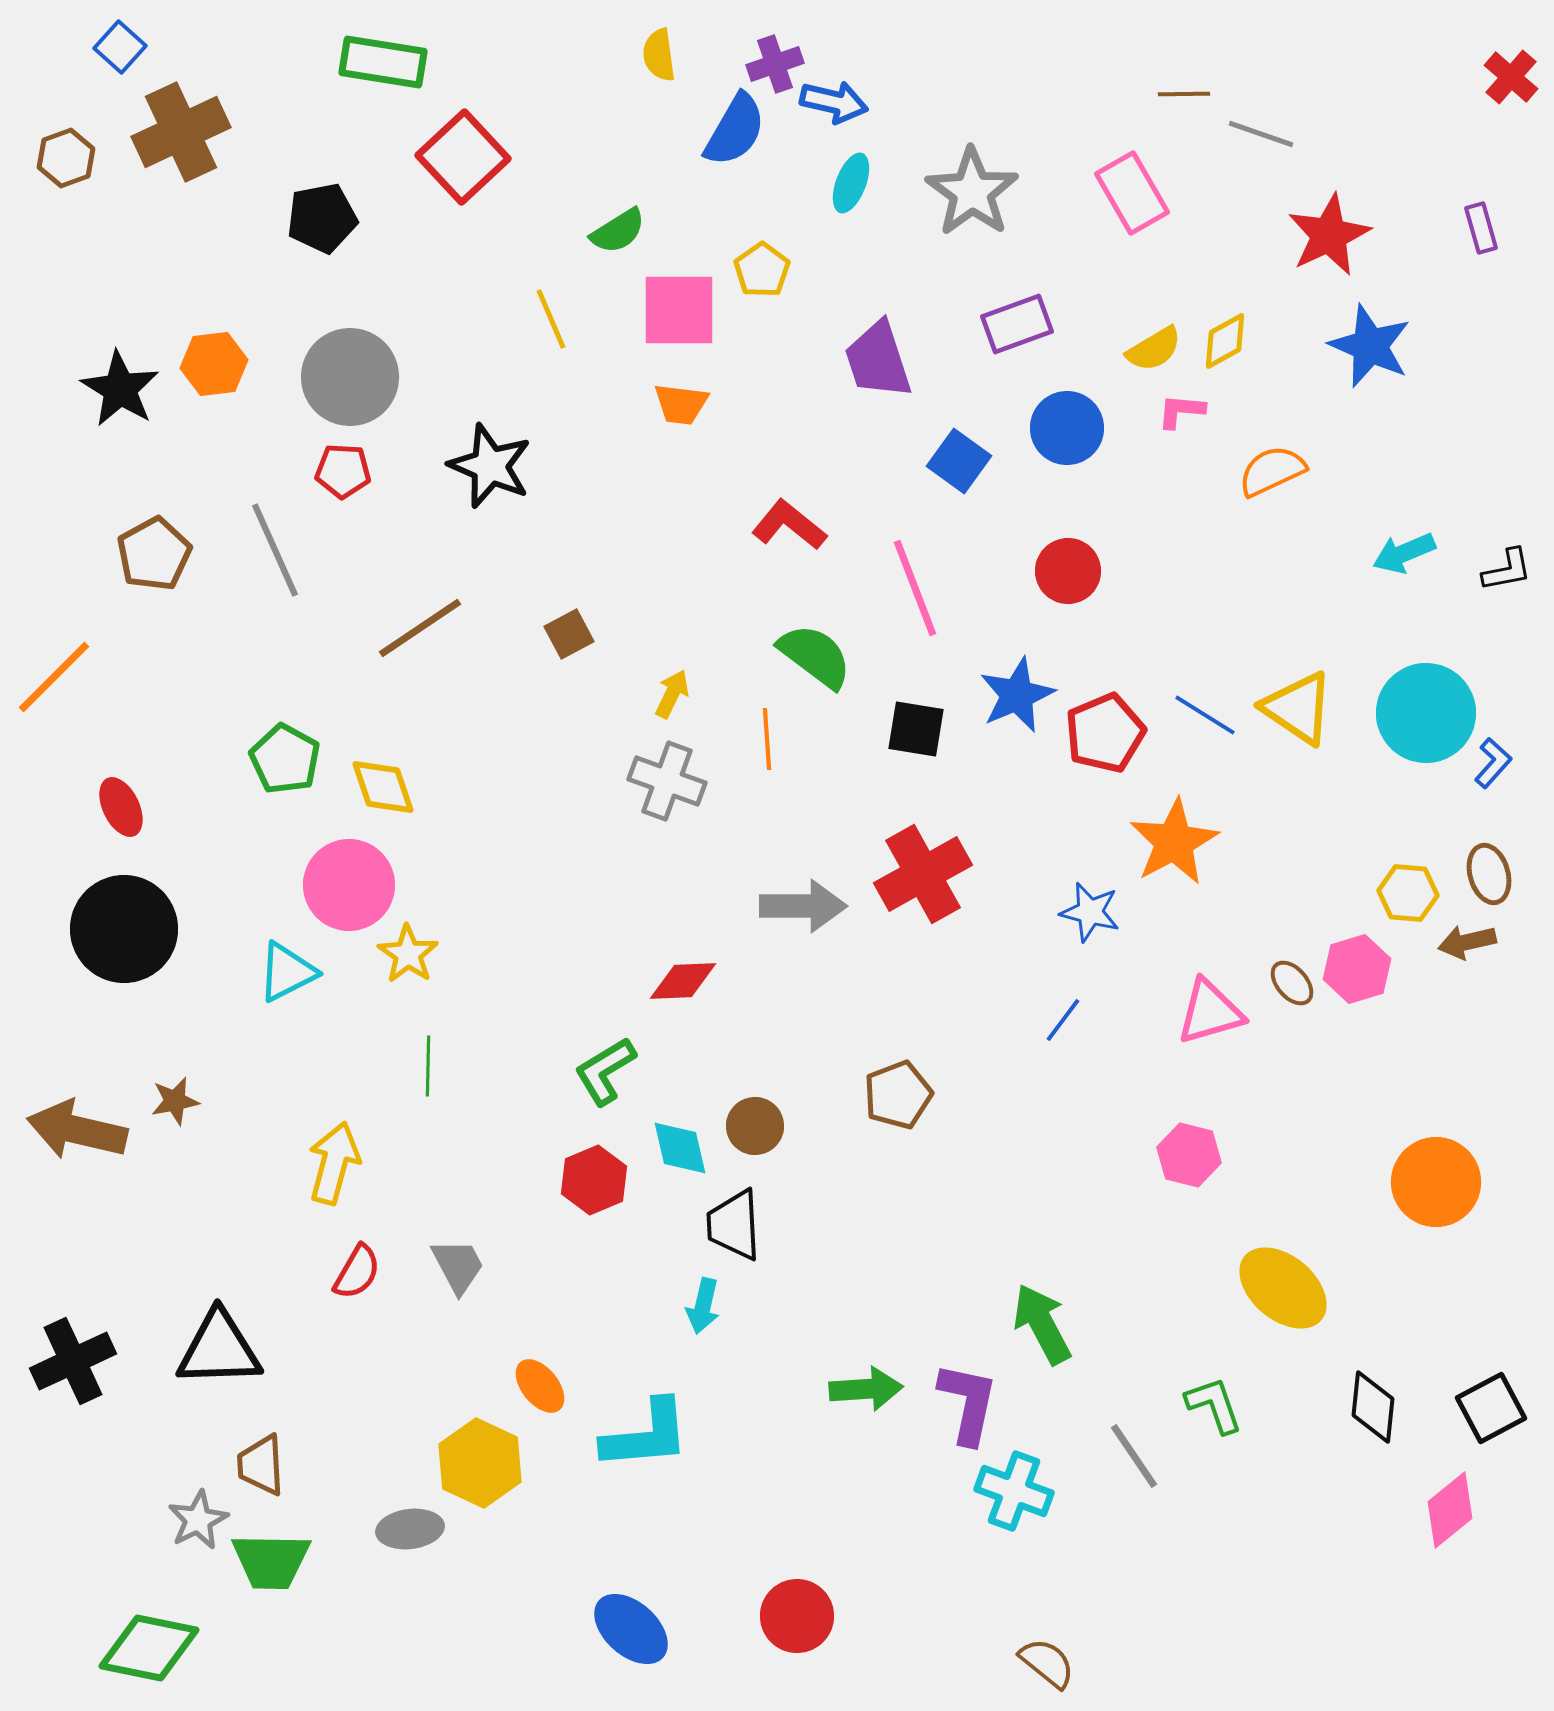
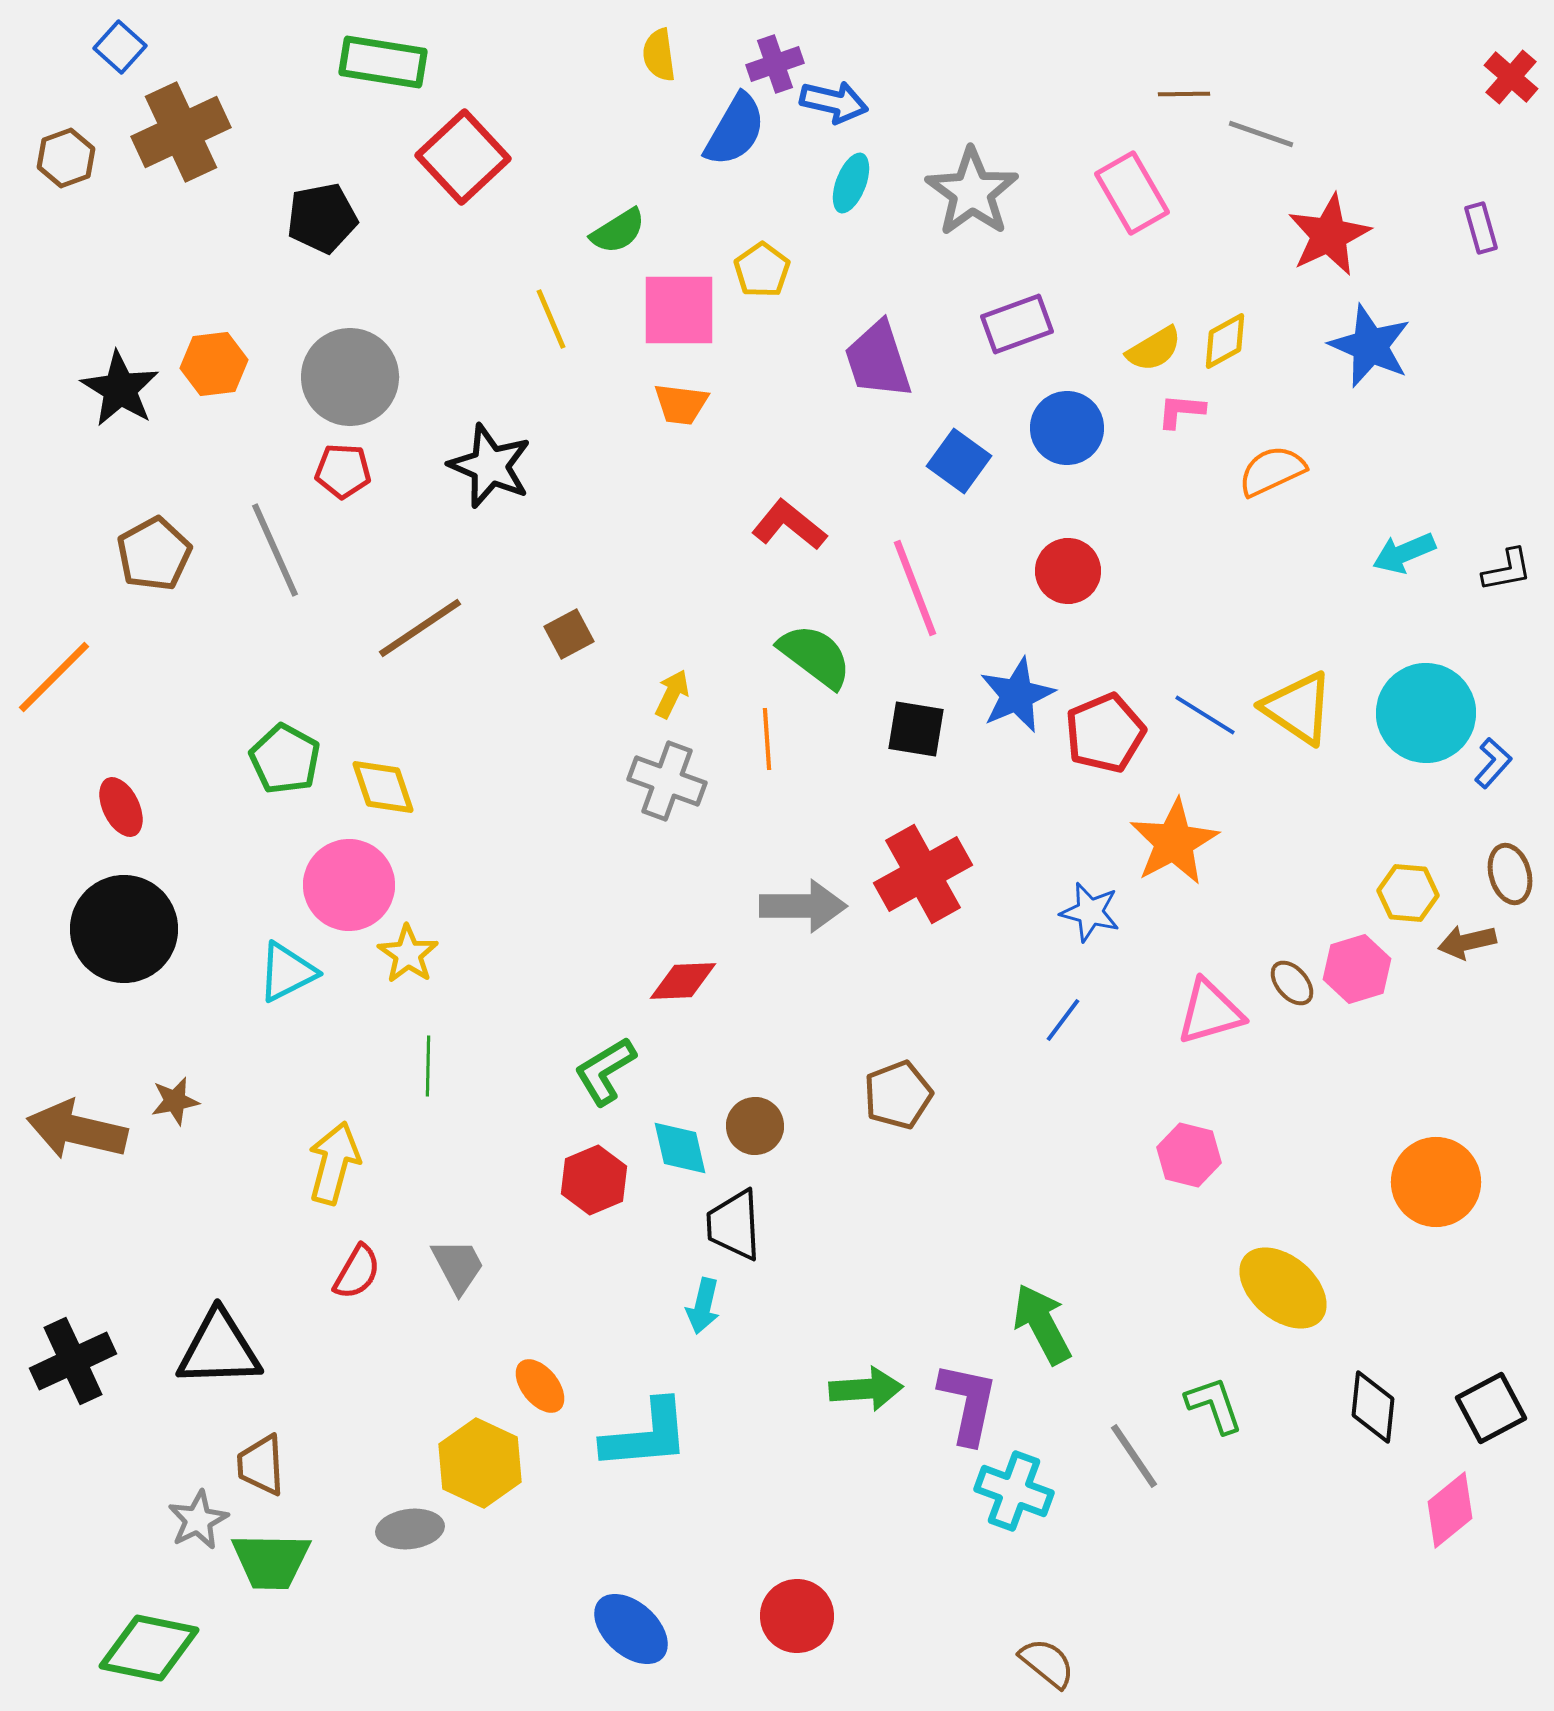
brown ellipse at (1489, 874): moved 21 px right
